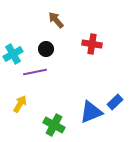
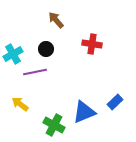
yellow arrow: rotated 84 degrees counterclockwise
blue triangle: moved 7 px left
